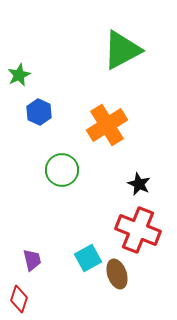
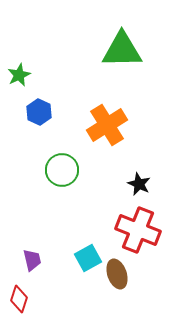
green triangle: rotated 27 degrees clockwise
